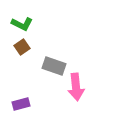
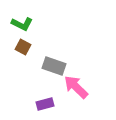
brown square: moved 1 px right; rotated 28 degrees counterclockwise
pink arrow: rotated 140 degrees clockwise
purple rectangle: moved 24 px right
